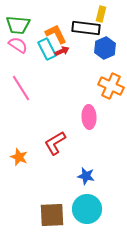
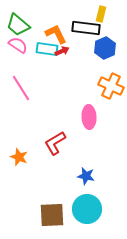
green trapezoid: rotated 35 degrees clockwise
cyan rectangle: rotated 55 degrees counterclockwise
